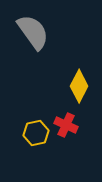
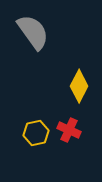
red cross: moved 3 px right, 5 px down
